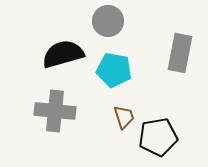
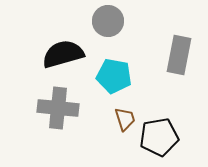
gray rectangle: moved 1 px left, 2 px down
cyan pentagon: moved 6 px down
gray cross: moved 3 px right, 3 px up
brown trapezoid: moved 1 px right, 2 px down
black pentagon: moved 1 px right
